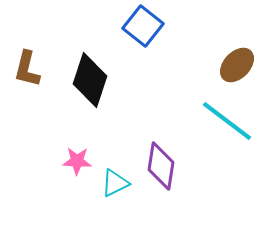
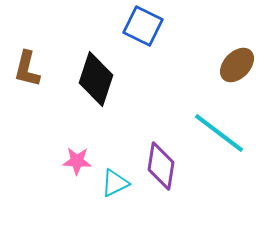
blue square: rotated 12 degrees counterclockwise
black diamond: moved 6 px right, 1 px up
cyan line: moved 8 px left, 12 px down
